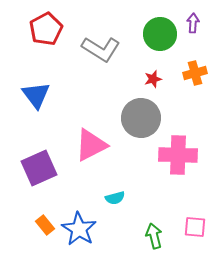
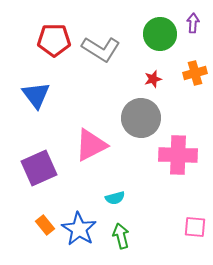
red pentagon: moved 8 px right, 11 px down; rotated 28 degrees clockwise
green arrow: moved 33 px left
